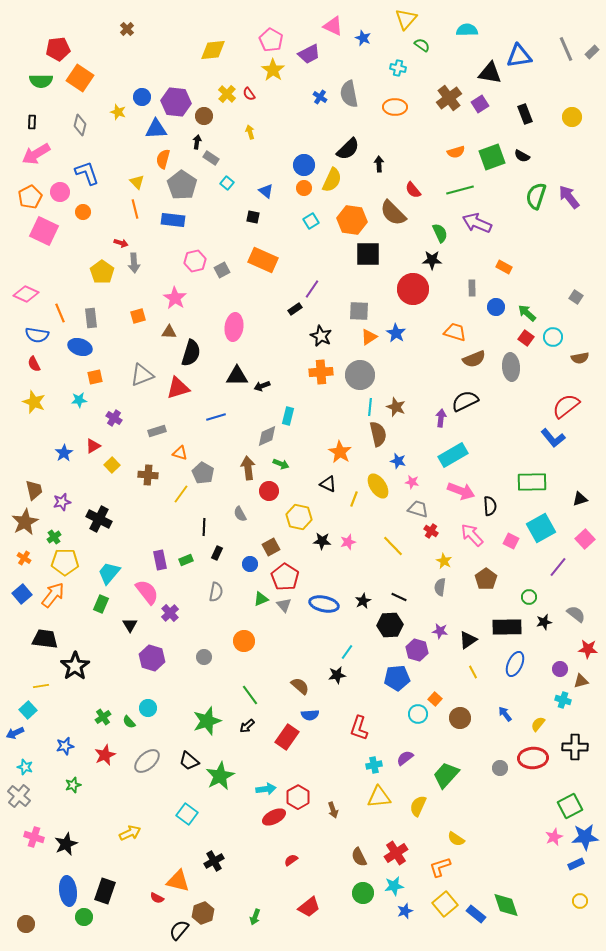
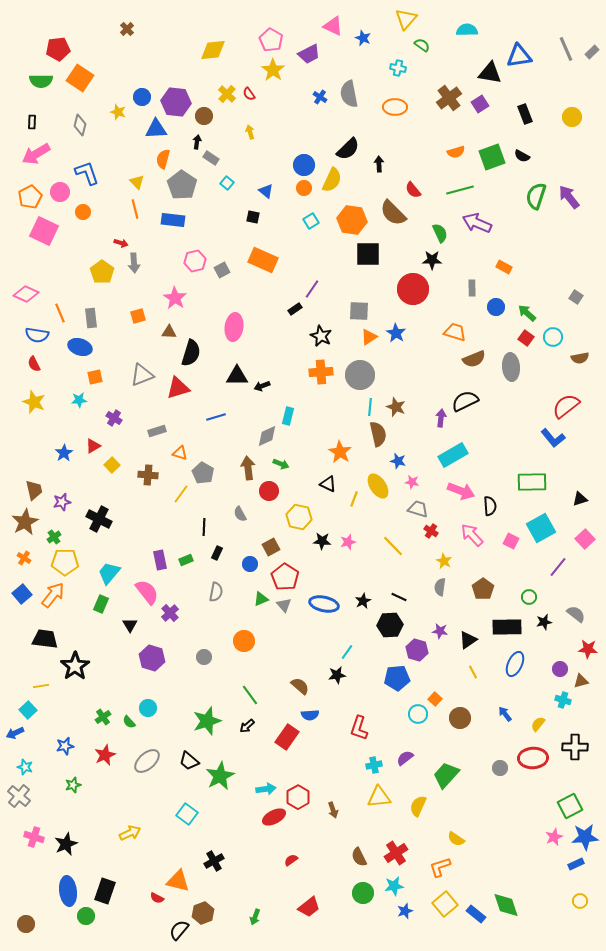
brown pentagon at (486, 579): moved 3 px left, 10 px down
green circle at (84, 917): moved 2 px right, 1 px up
